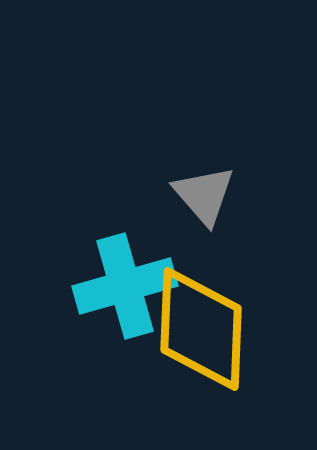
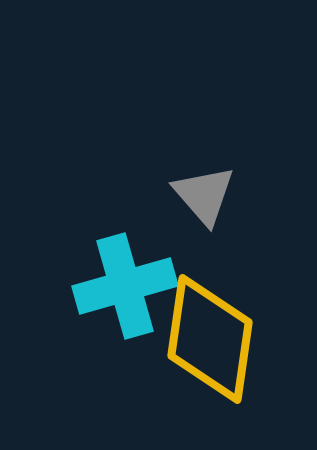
yellow diamond: moved 9 px right, 10 px down; rotated 6 degrees clockwise
